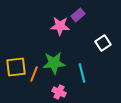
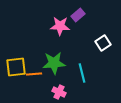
orange line: rotated 63 degrees clockwise
